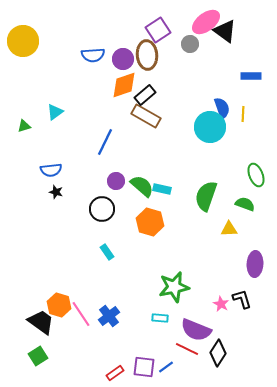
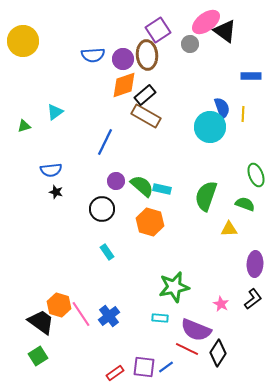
black L-shape at (242, 299): moved 11 px right; rotated 70 degrees clockwise
